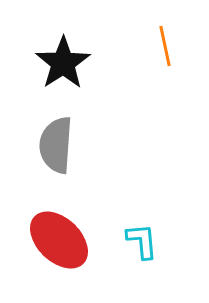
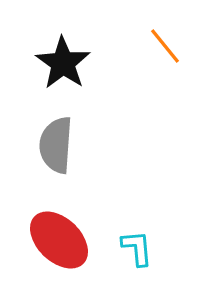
orange line: rotated 27 degrees counterclockwise
black star: rotated 4 degrees counterclockwise
cyan L-shape: moved 5 px left, 7 px down
